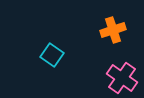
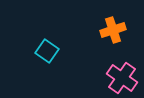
cyan square: moved 5 px left, 4 px up
